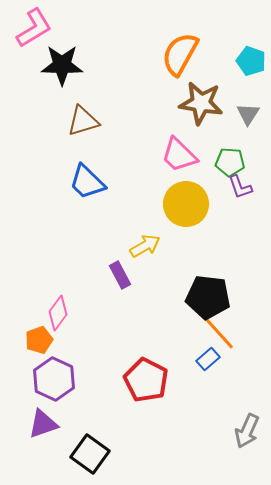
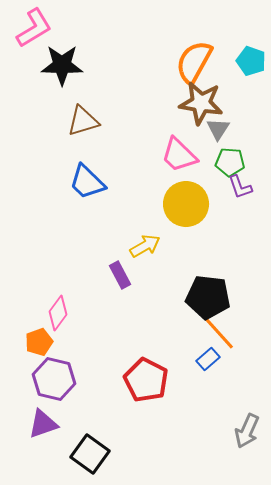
orange semicircle: moved 14 px right, 8 px down
gray triangle: moved 30 px left, 15 px down
orange pentagon: moved 2 px down
purple hexagon: rotated 12 degrees counterclockwise
